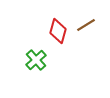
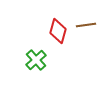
brown line: rotated 24 degrees clockwise
